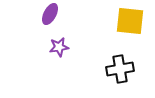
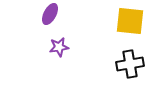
black cross: moved 10 px right, 5 px up
